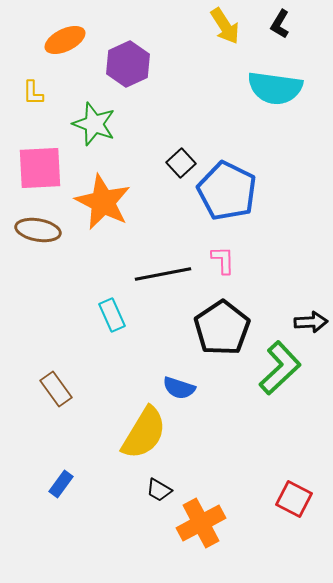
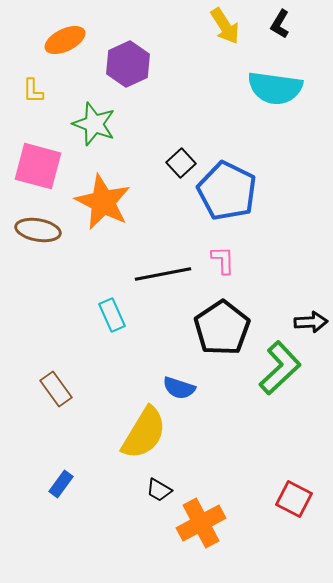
yellow L-shape: moved 2 px up
pink square: moved 2 px left, 2 px up; rotated 18 degrees clockwise
